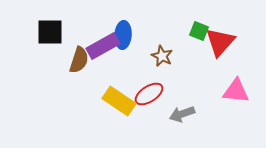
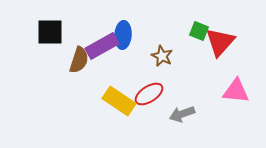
purple rectangle: moved 1 px left
